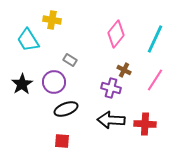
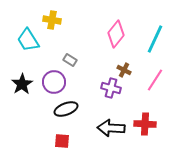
black arrow: moved 8 px down
